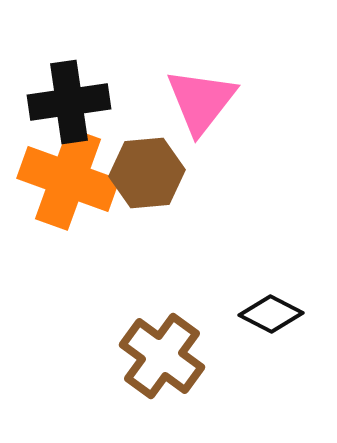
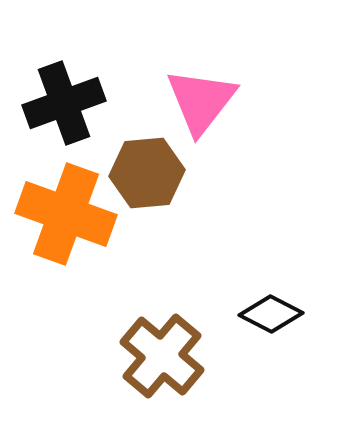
black cross: moved 5 px left, 1 px down; rotated 12 degrees counterclockwise
orange cross: moved 2 px left, 35 px down
brown cross: rotated 4 degrees clockwise
